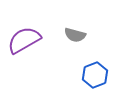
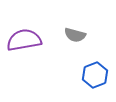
purple semicircle: rotated 20 degrees clockwise
